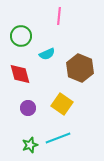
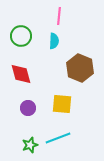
cyan semicircle: moved 7 px right, 13 px up; rotated 63 degrees counterclockwise
red diamond: moved 1 px right
yellow square: rotated 30 degrees counterclockwise
